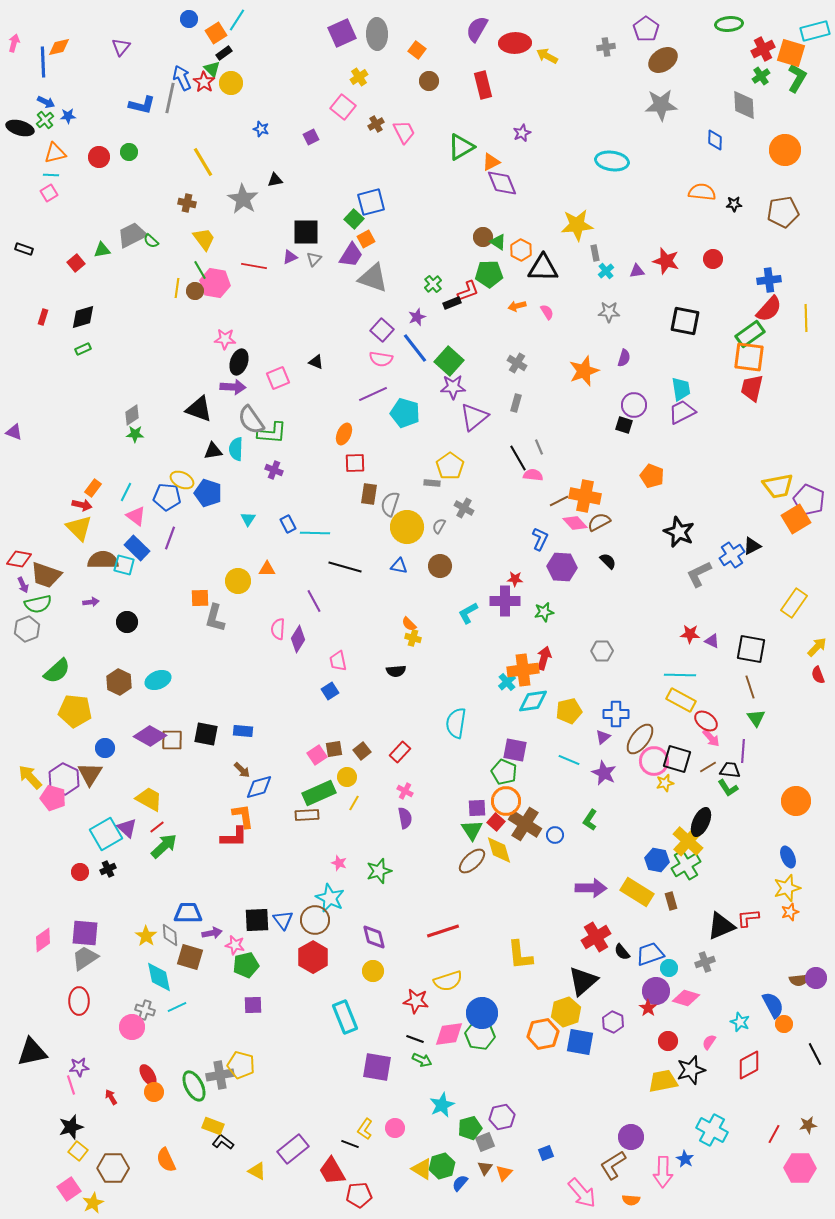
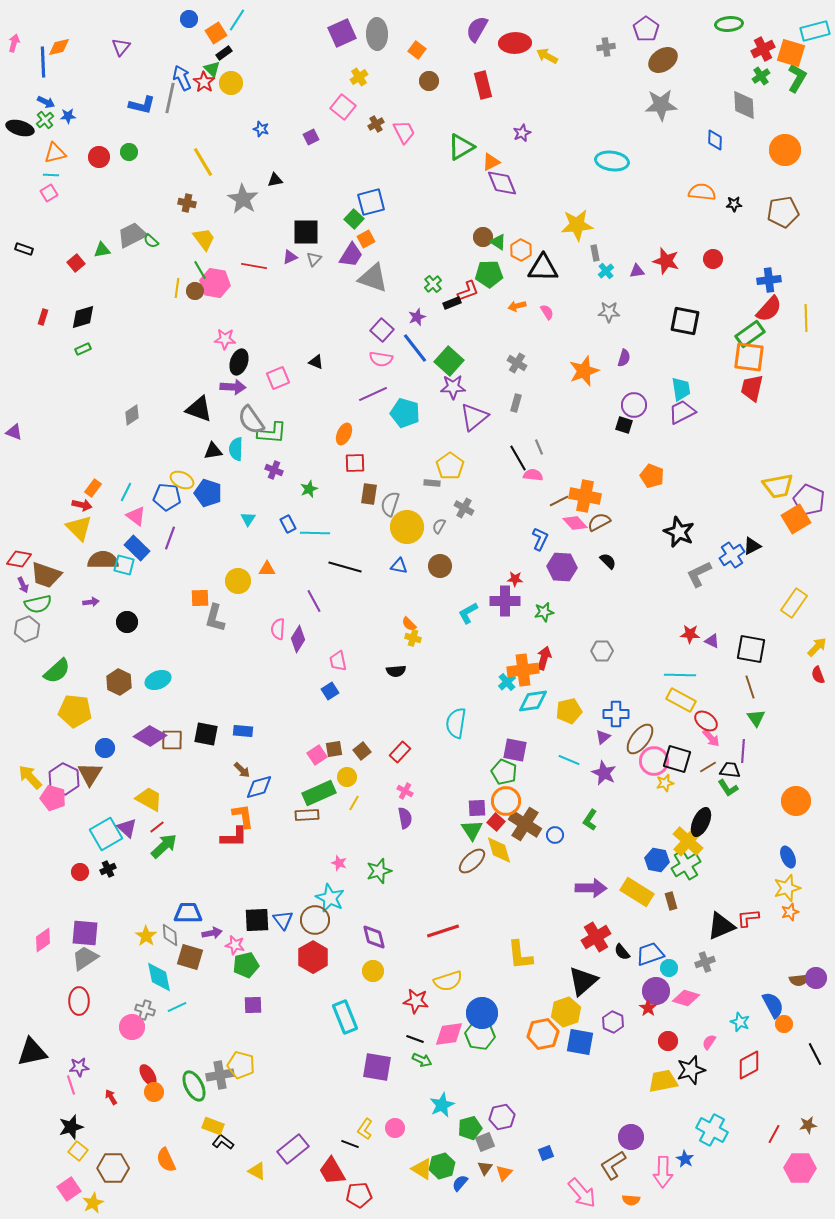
green star at (135, 434): moved 174 px right, 55 px down; rotated 24 degrees counterclockwise
